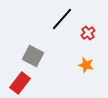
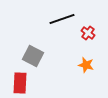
black line: rotated 30 degrees clockwise
red cross: rotated 16 degrees counterclockwise
red rectangle: rotated 35 degrees counterclockwise
